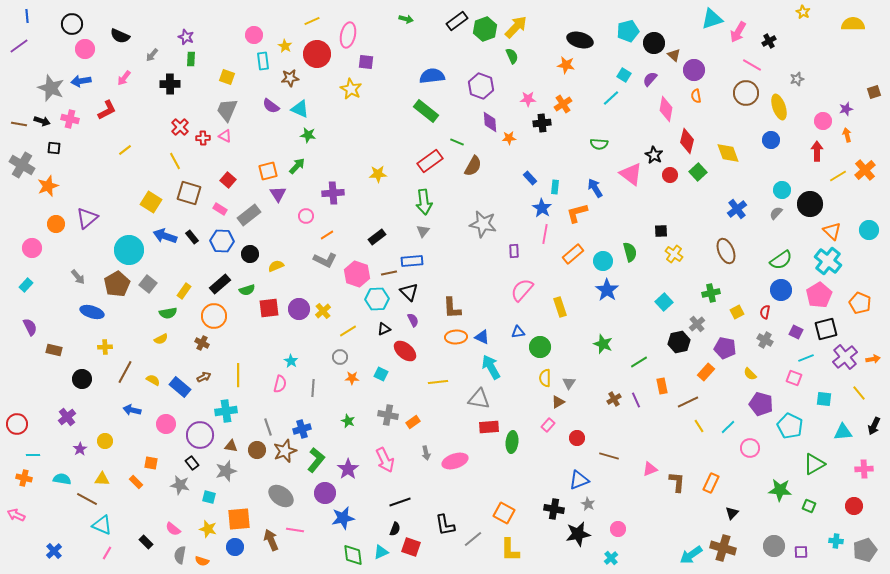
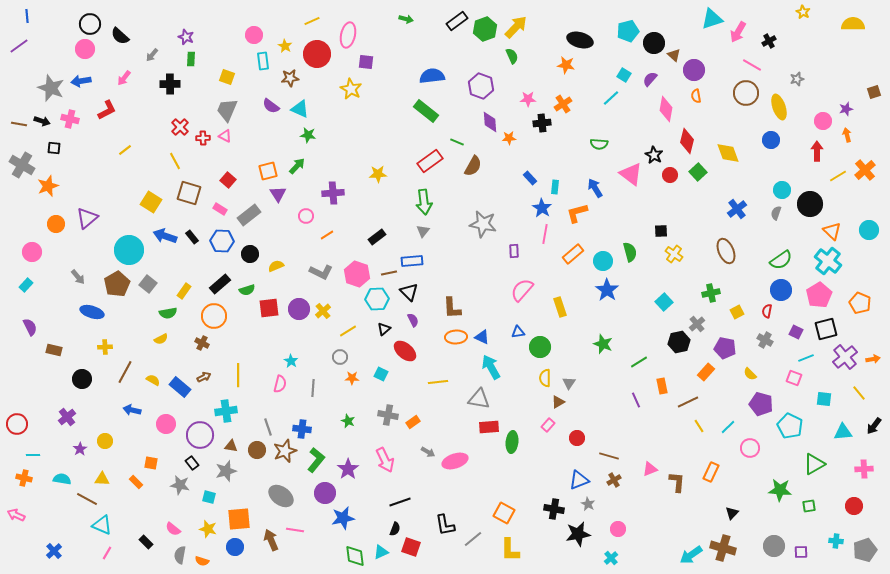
black circle at (72, 24): moved 18 px right
black semicircle at (120, 36): rotated 18 degrees clockwise
gray semicircle at (776, 213): rotated 24 degrees counterclockwise
pink circle at (32, 248): moved 4 px down
gray L-shape at (325, 260): moved 4 px left, 12 px down
red semicircle at (765, 312): moved 2 px right, 1 px up
black triangle at (384, 329): rotated 16 degrees counterclockwise
brown cross at (614, 399): moved 81 px down
black arrow at (874, 426): rotated 12 degrees clockwise
blue cross at (302, 429): rotated 24 degrees clockwise
gray arrow at (426, 453): moved 2 px right, 1 px up; rotated 48 degrees counterclockwise
orange rectangle at (711, 483): moved 11 px up
green square at (809, 506): rotated 32 degrees counterclockwise
green diamond at (353, 555): moved 2 px right, 1 px down
